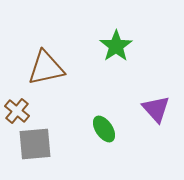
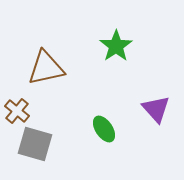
gray square: rotated 21 degrees clockwise
